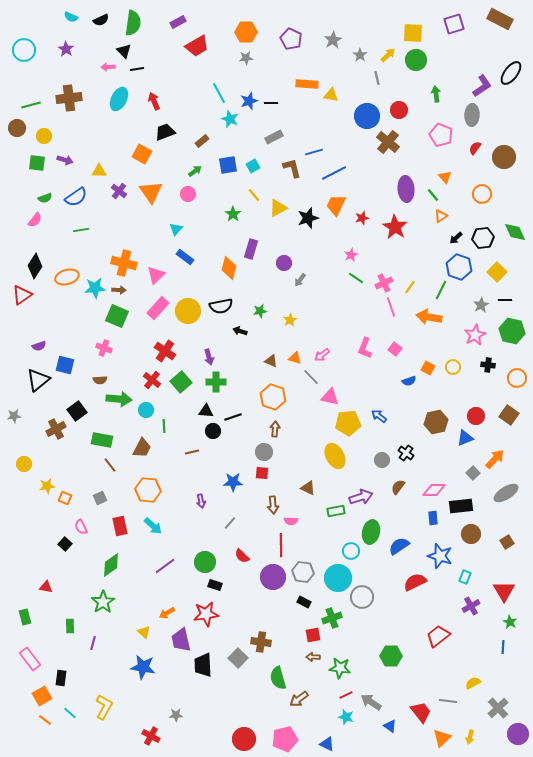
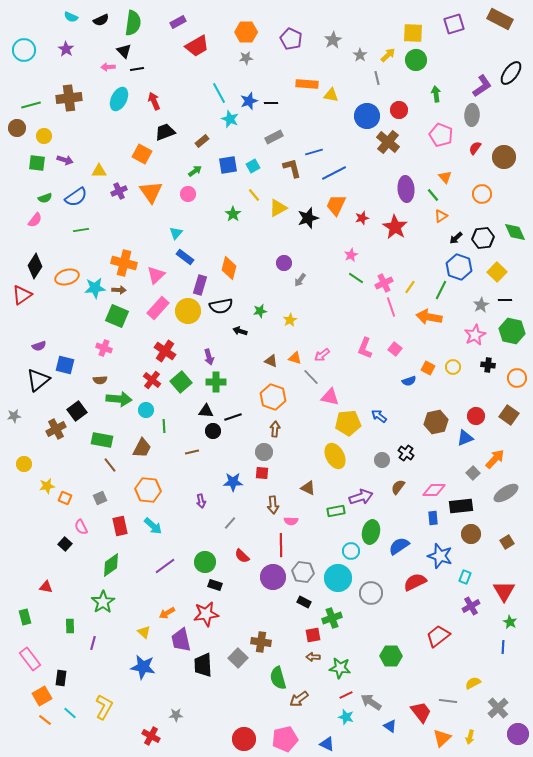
purple cross at (119, 191): rotated 28 degrees clockwise
cyan triangle at (176, 229): moved 4 px down
purple rectangle at (251, 249): moved 51 px left, 36 px down
gray circle at (362, 597): moved 9 px right, 4 px up
